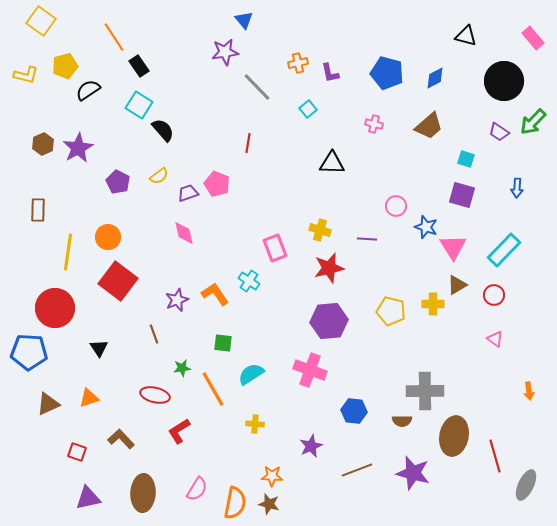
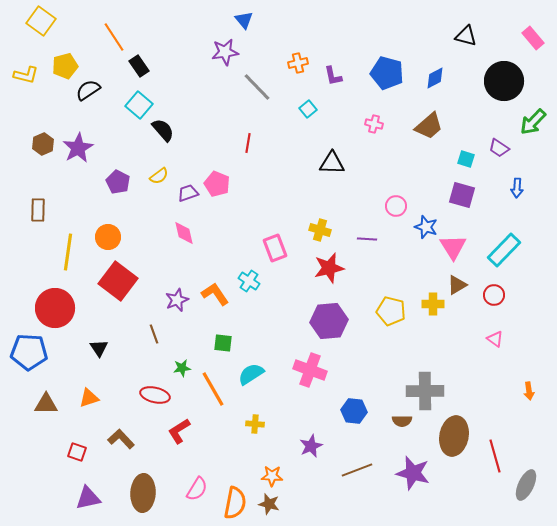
purple L-shape at (330, 73): moved 3 px right, 3 px down
cyan square at (139, 105): rotated 8 degrees clockwise
purple trapezoid at (499, 132): moved 16 px down
brown triangle at (48, 404): moved 2 px left; rotated 25 degrees clockwise
